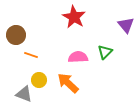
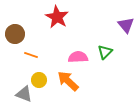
red star: moved 17 px left
brown circle: moved 1 px left, 1 px up
orange arrow: moved 2 px up
